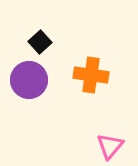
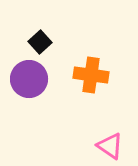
purple circle: moved 1 px up
pink triangle: rotated 36 degrees counterclockwise
